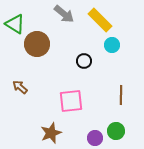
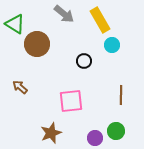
yellow rectangle: rotated 15 degrees clockwise
